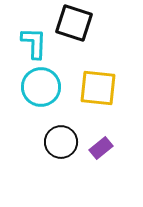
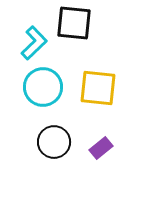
black square: rotated 12 degrees counterclockwise
cyan L-shape: rotated 44 degrees clockwise
cyan circle: moved 2 px right
black circle: moved 7 px left
